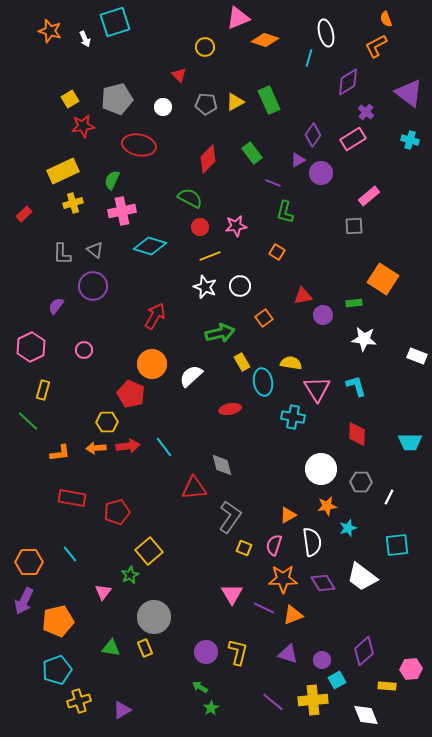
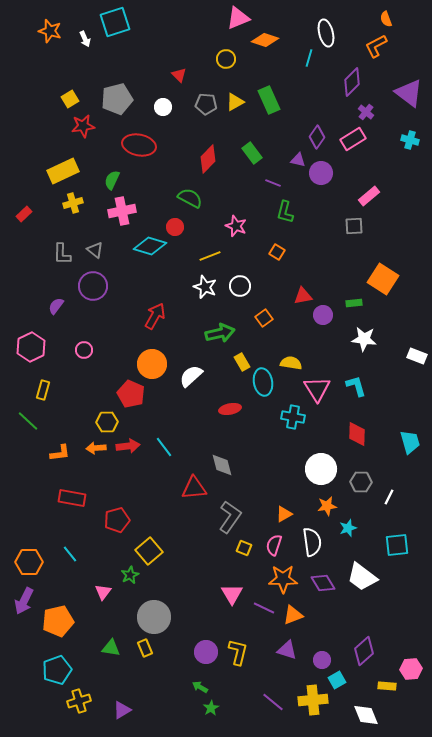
yellow circle at (205, 47): moved 21 px right, 12 px down
purple diamond at (348, 82): moved 4 px right; rotated 12 degrees counterclockwise
purple diamond at (313, 135): moved 4 px right, 2 px down
purple triangle at (298, 160): rotated 42 degrees clockwise
pink star at (236, 226): rotated 30 degrees clockwise
red circle at (200, 227): moved 25 px left
cyan trapezoid at (410, 442): rotated 105 degrees counterclockwise
red pentagon at (117, 512): moved 8 px down
orange triangle at (288, 515): moved 4 px left, 1 px up
purple triangle at (288, 654): moved 1 px left, 4 px up
